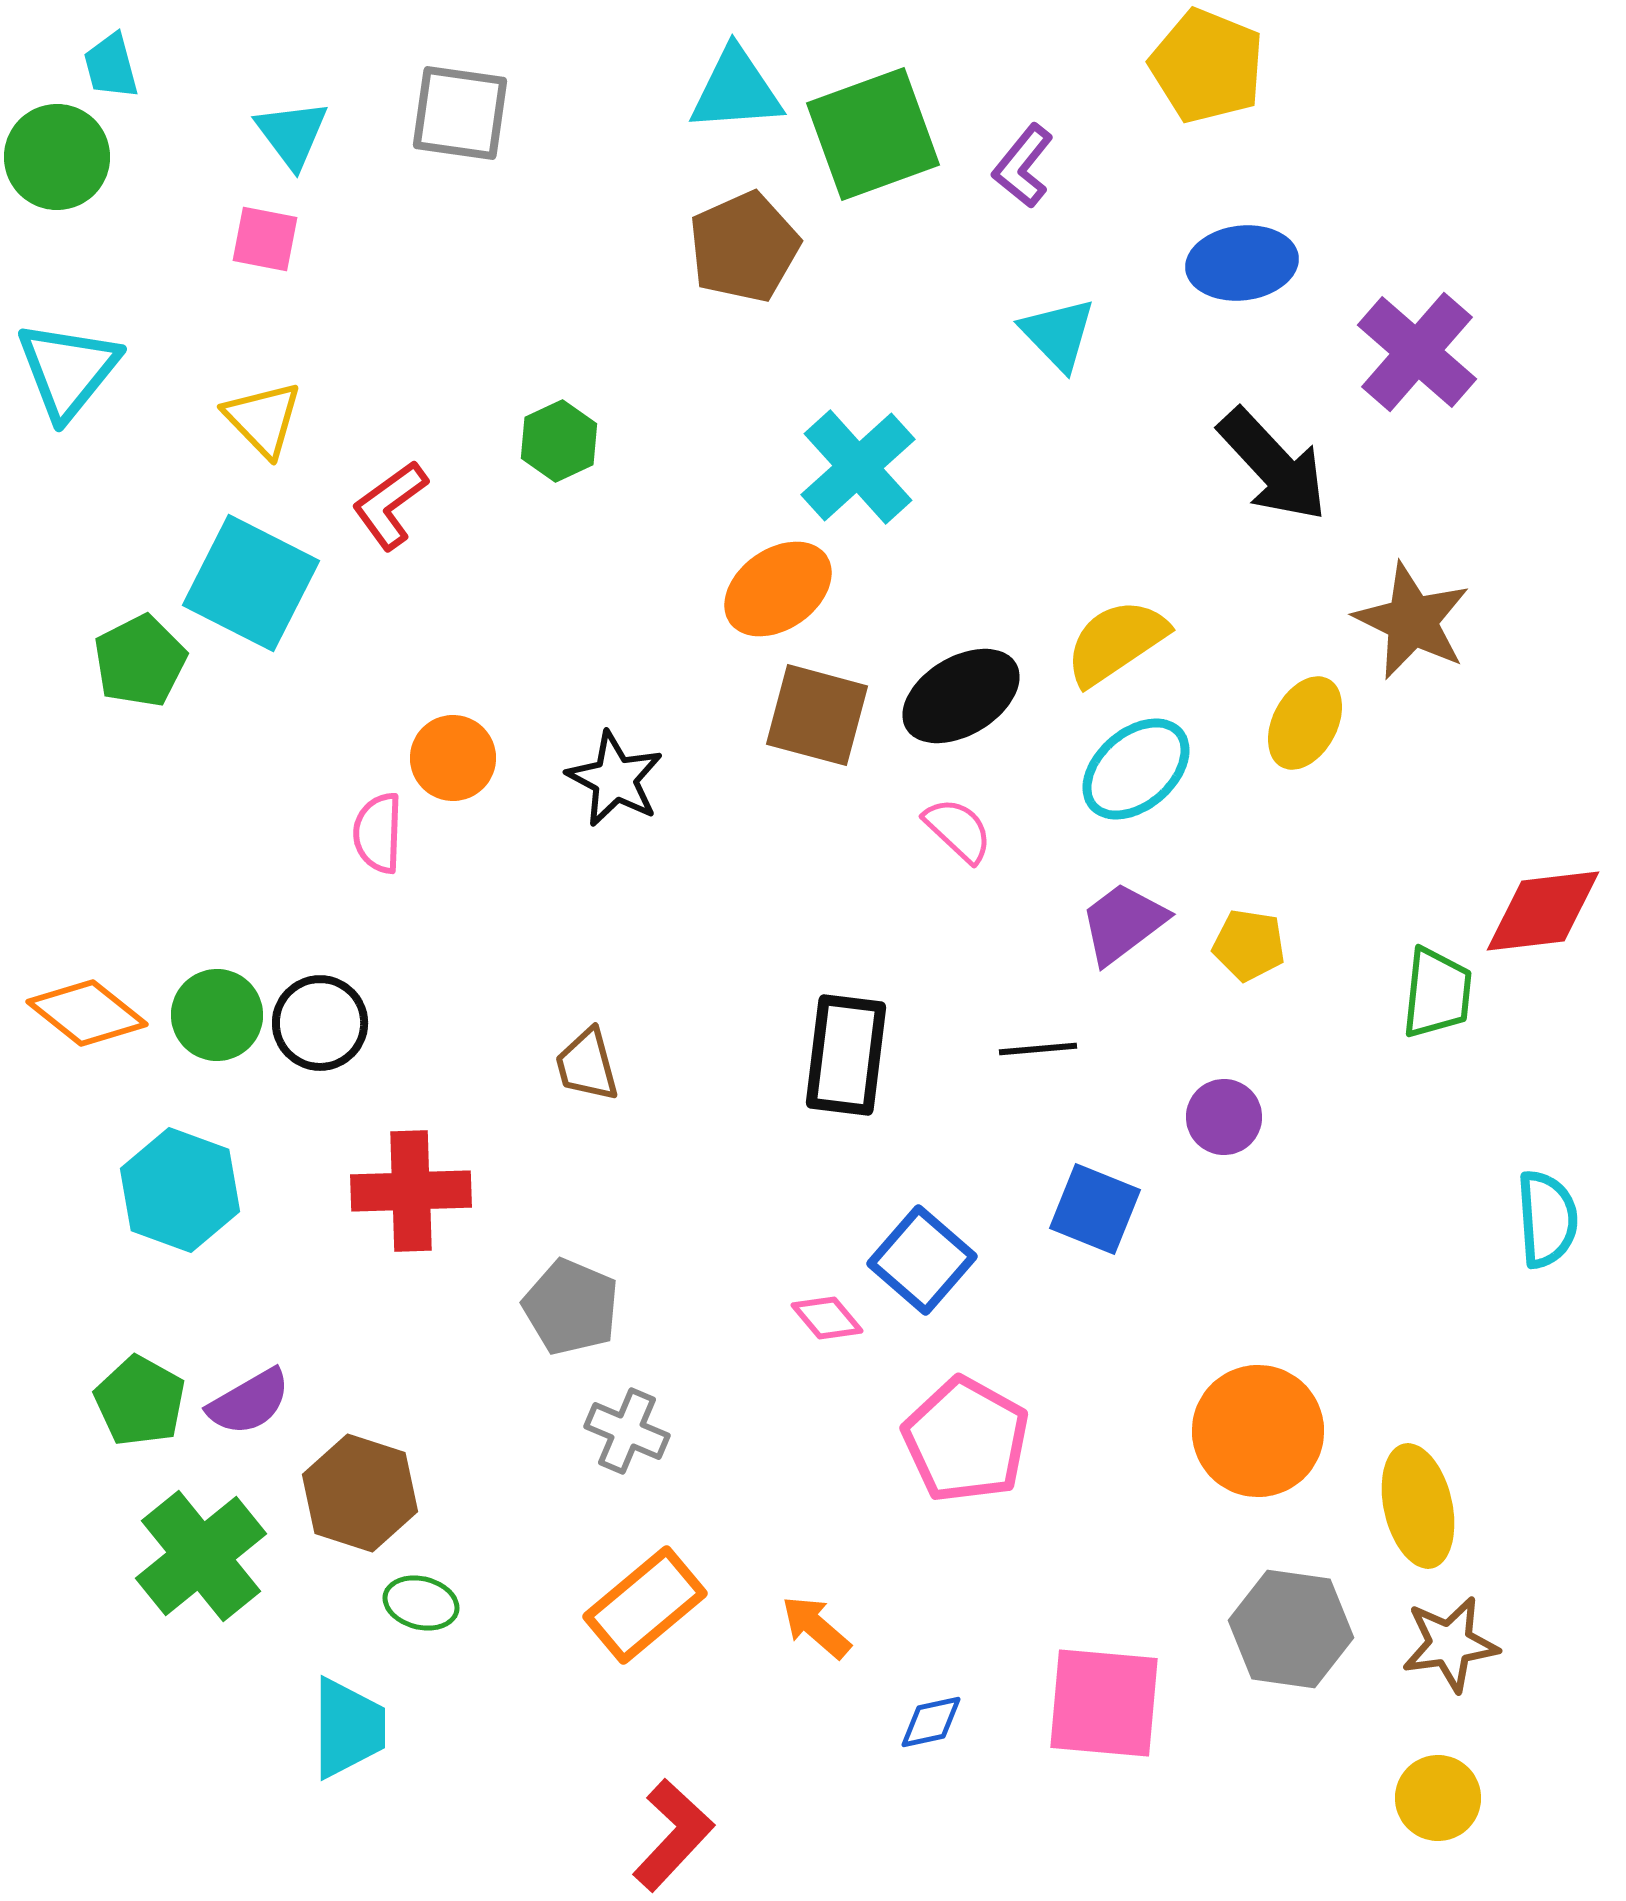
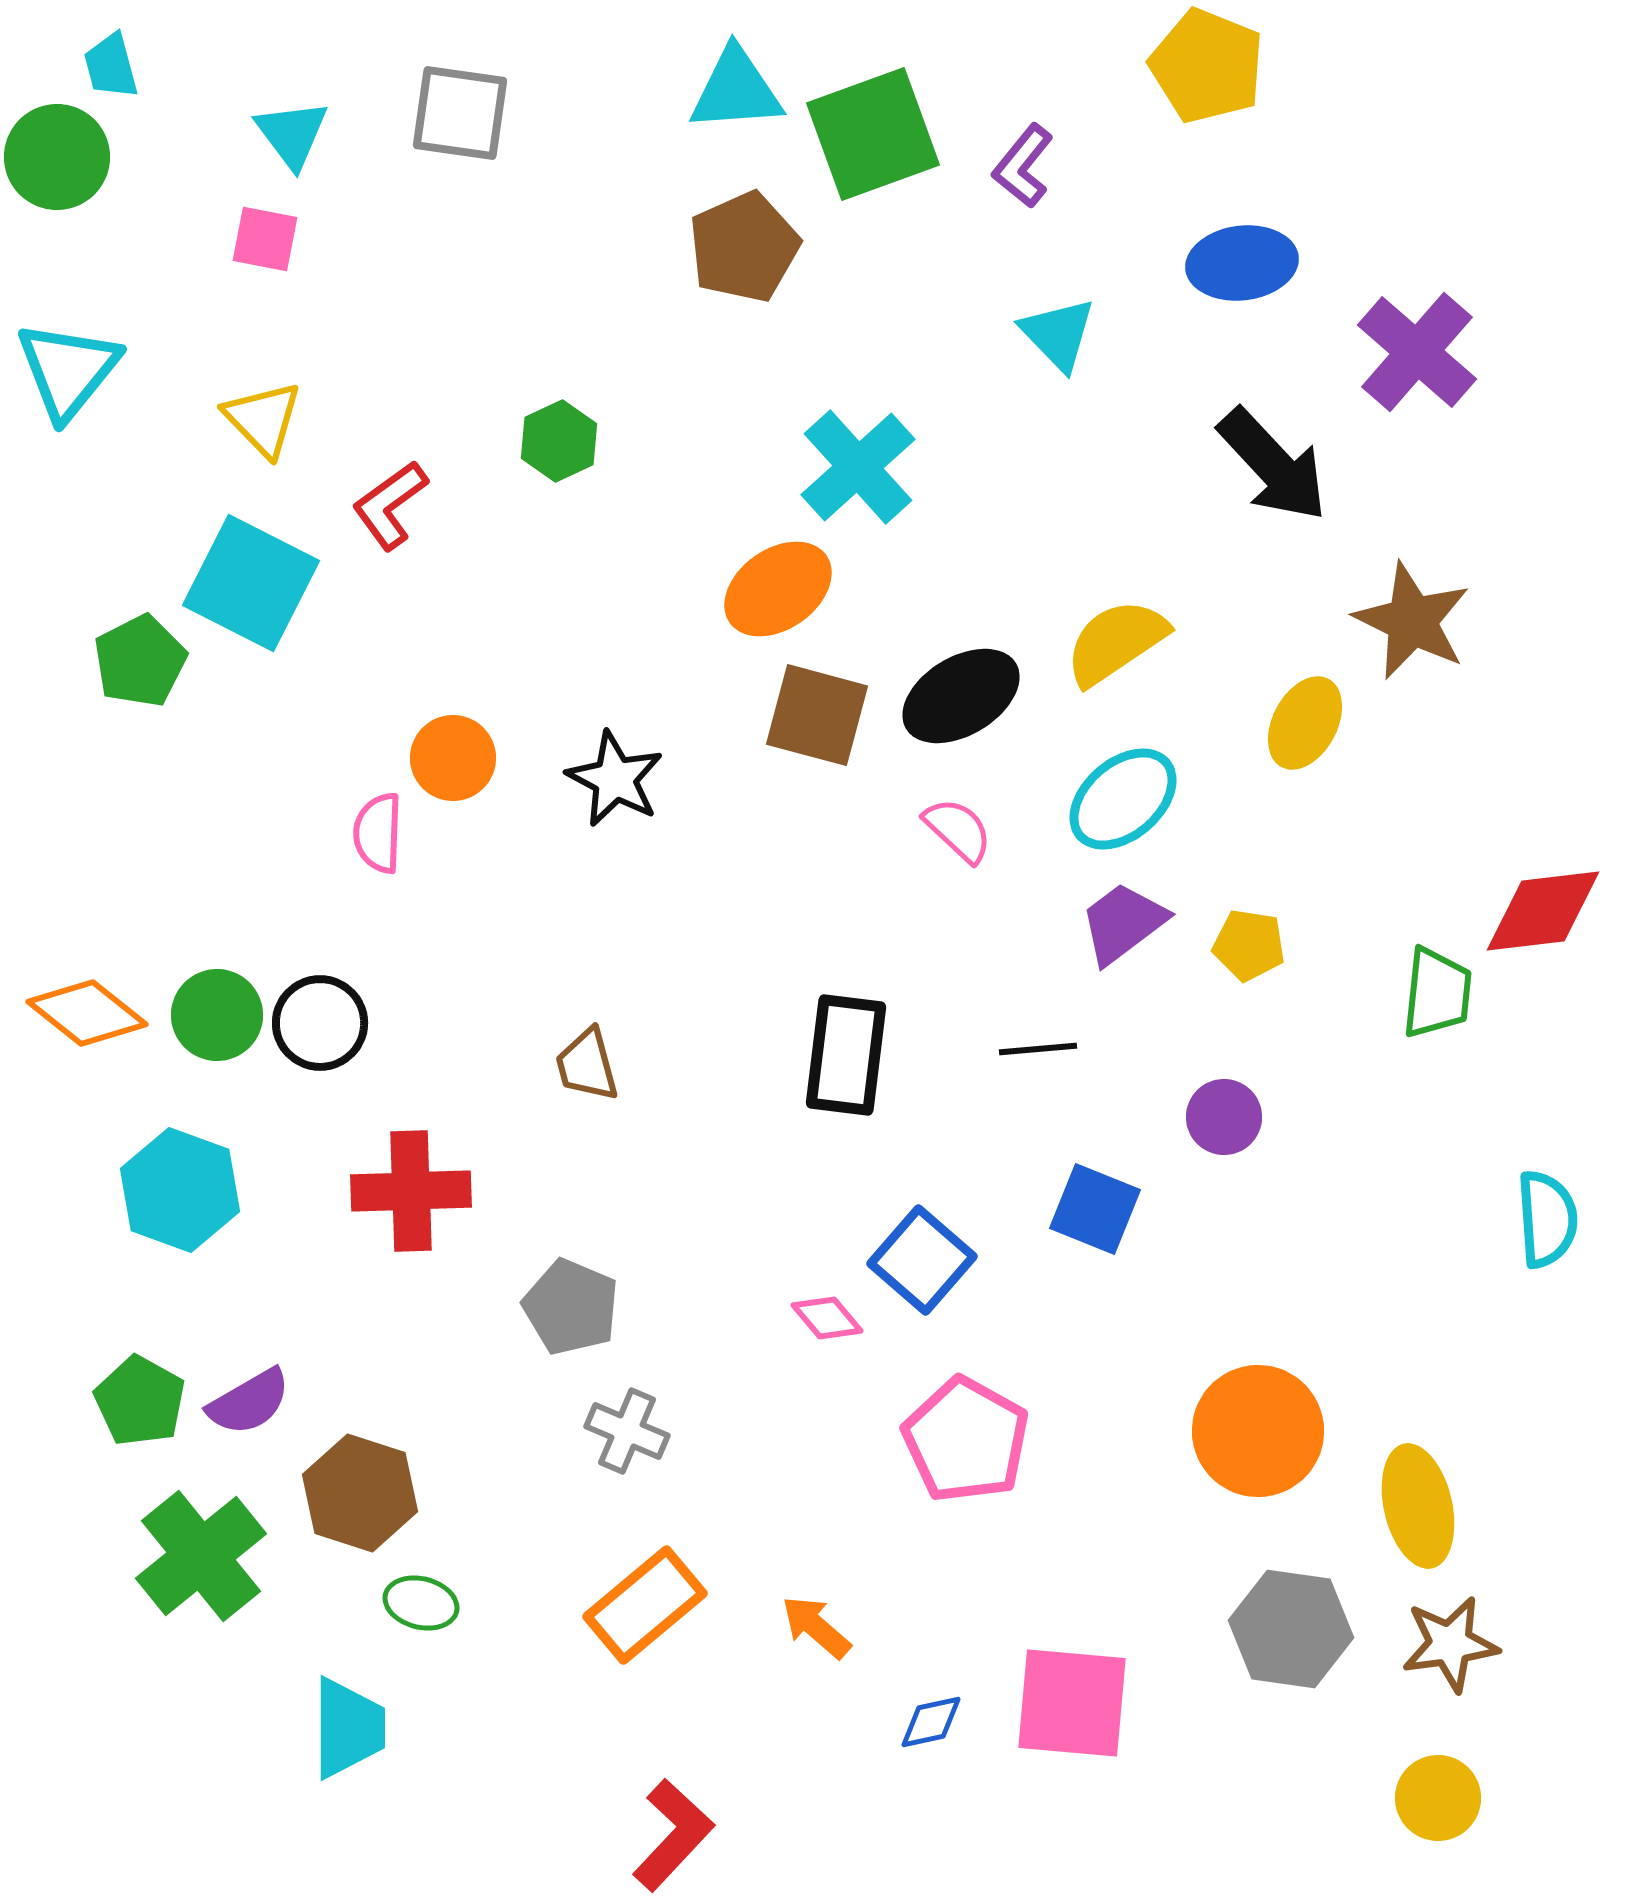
cyan ellipse at (1136, 769): moved 13 px left, 30 px down
pink square at (1104, 1703): moved 32 px left
